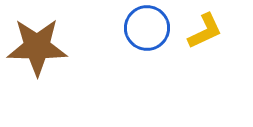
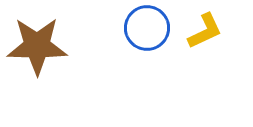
brown star: moved 1 px up
